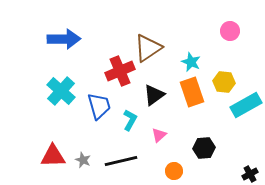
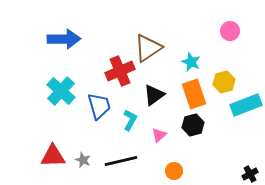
yellow hexagon: rotated 20 degrees counterclockwise
orange rectangle: moved 2 px right, 2 px down
cyan rectangle: rotated 8 degrees clockwise
black hexagon: moved 11 px left, 23 px up; rotated 10 degrees counterclockwise
